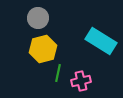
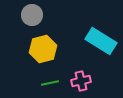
gray circle: moved 6 px left, 3 px up
green line: moved 8 px left, 10 px down; rotated 66 degrees clockwise
